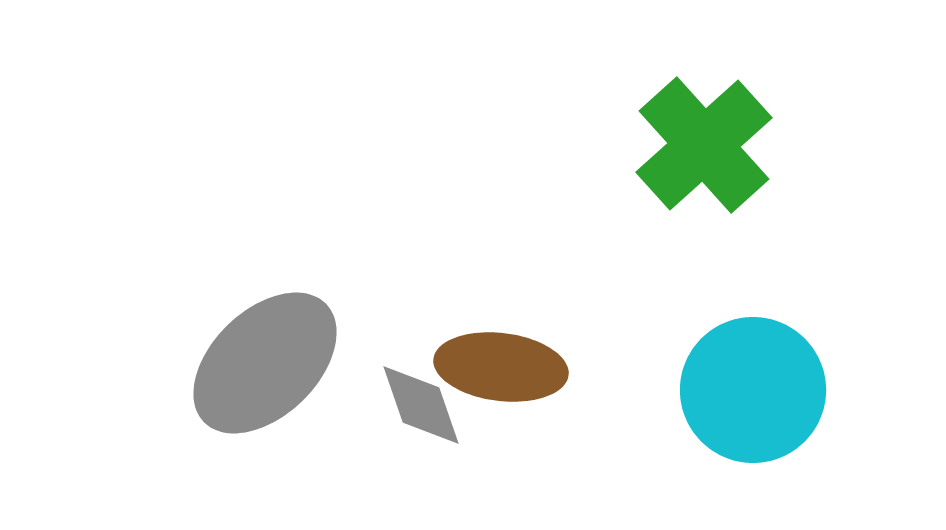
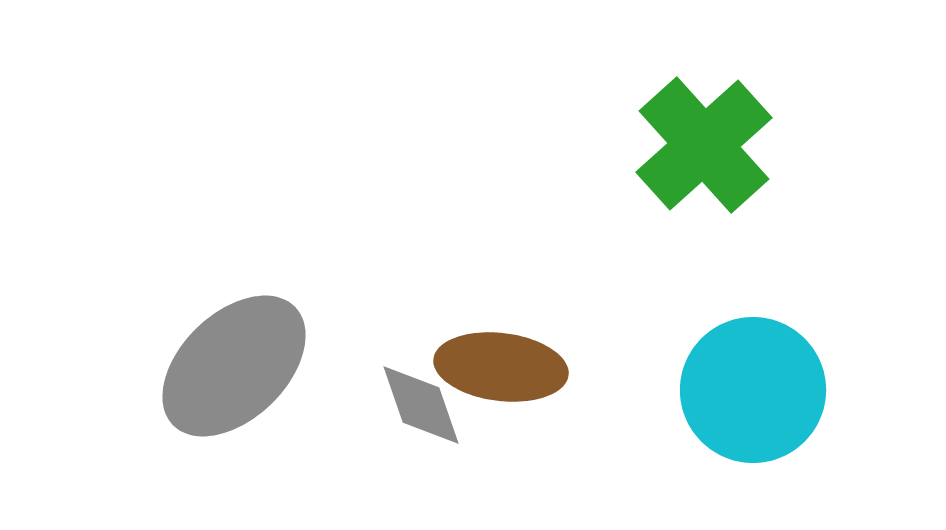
gray ellipse: moved 31 px left, 3 px down
